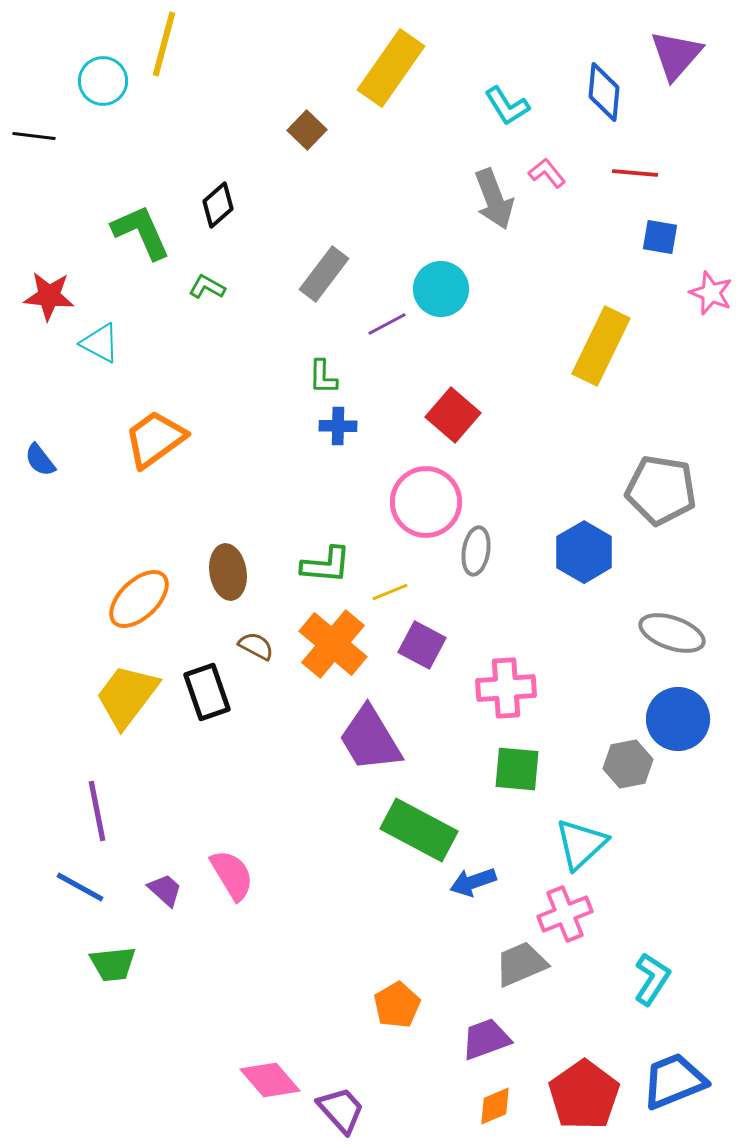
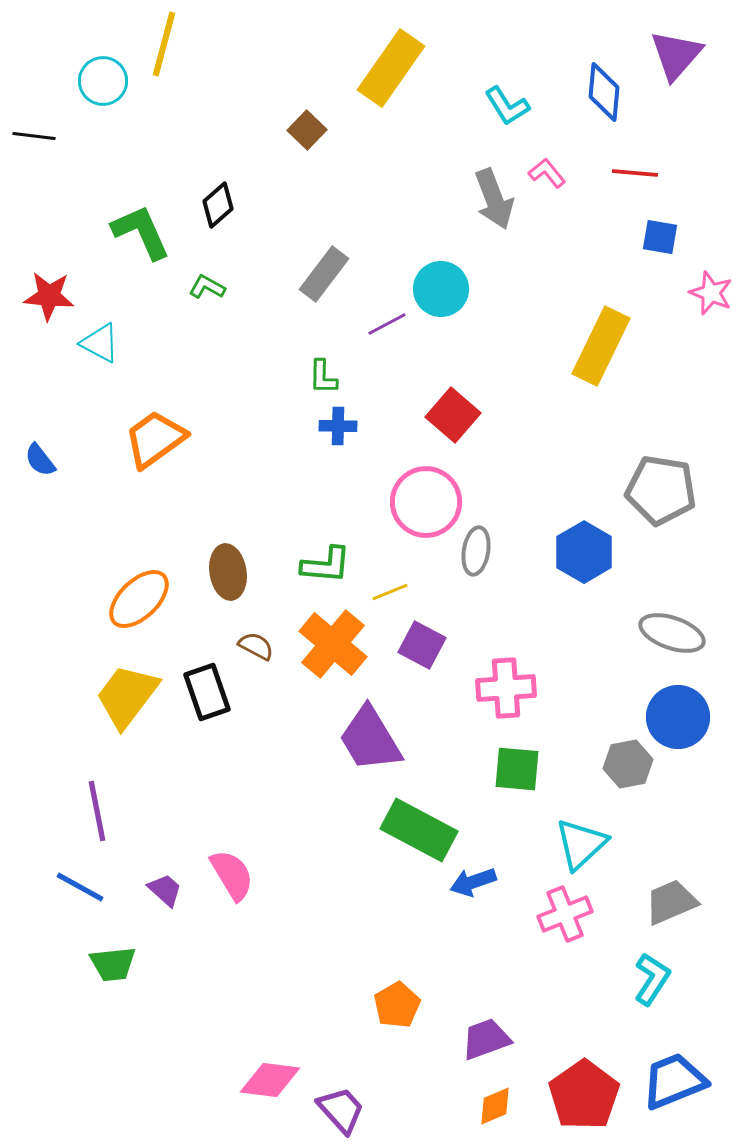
blue circle at (678, 719): moved 2 px up
gray trapezoid at (521, 964): moved 150 px right, 62 px up
pink diamond at (270, 1080): rotated 42 degrees counterclockwise
